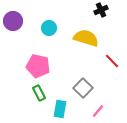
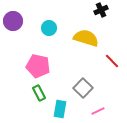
pink line: rotated 24 degrees clockwise
